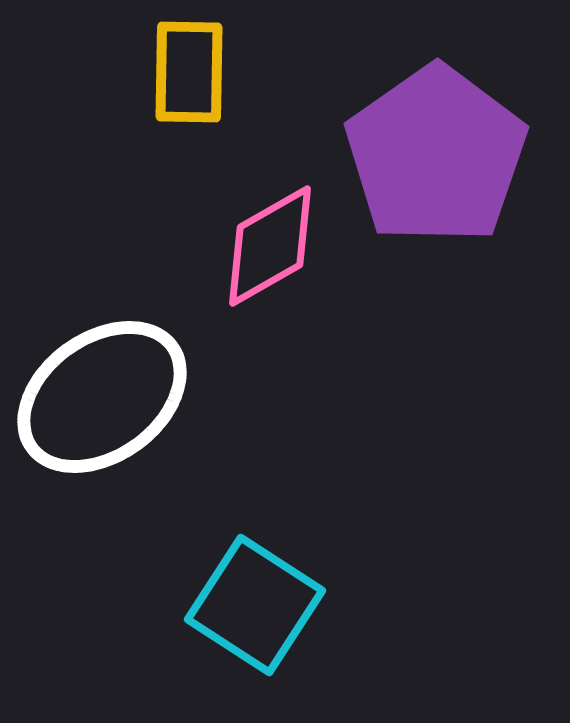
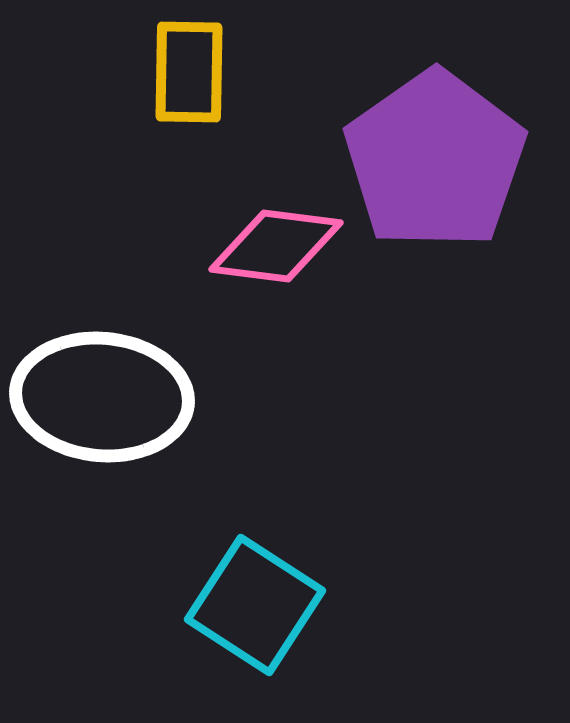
purple pentagon: moved 1 px left, 5 px down
pink diamond: moved 6 px right; rotated 37 degrees clockwise
white ellipse: rotated 41 degrees clockwise
